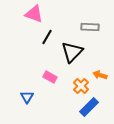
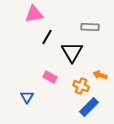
pink triangle: rotated 30 degrees counterclockwise
black triangle: rotated 15 degrees counterclockwise
orange cross: rotated 21 degrees counterclockwise
